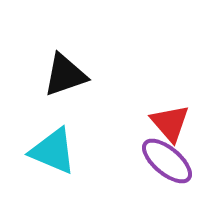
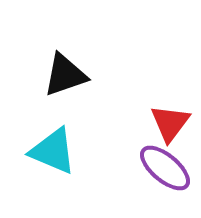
red triangle: rotated 18 degrees clockwise
purple ellipse: moved 2 px left, 7 px down
